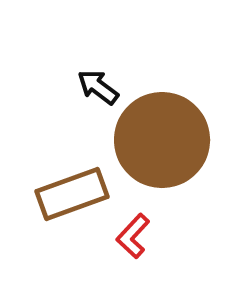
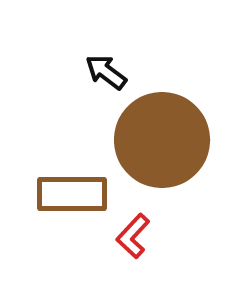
black arrow: moved 8 px right, 15 px up
brown rectangle: rotated 20 degrees clockwise
